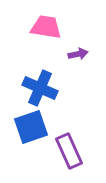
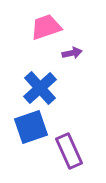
pink trapezoid: rotated 28 degrees counterclockwise
purple arrow: moved 6 px left, 1 px up
blue cross: rotated 24 degrees clockwise
